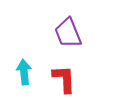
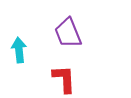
cyan arrow: moved 5 px left, 22 px up
